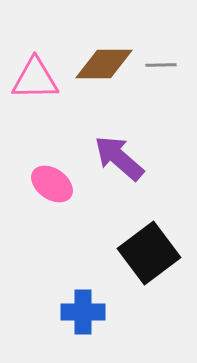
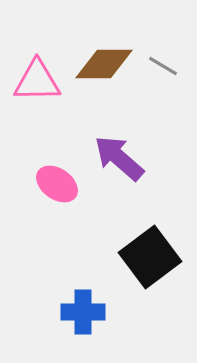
gray line: moved 2 px right, 1 px down; rotated 32 degrees clockwise
pink triangle: moved 2 px right, 2 px down
pink ellipse: moved 5 px right
black square: moved 1 px right, 4 px down
